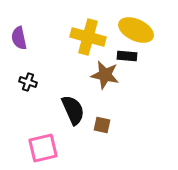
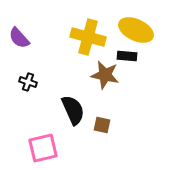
purple semicircle: rotated 30 degrees counterclockwise
